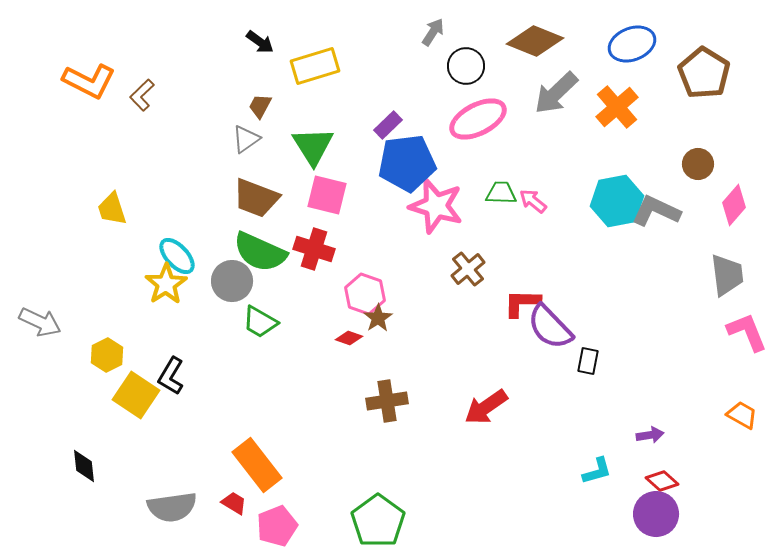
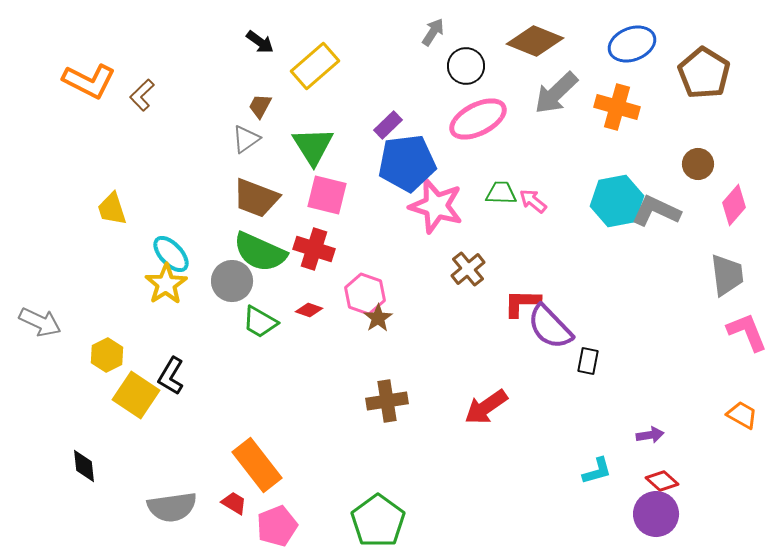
yellow rectangle at (315, 66): rotated 24 degrees counterclockwise
orange cross at (617, 107): rotated 33 degrees counterclockwise
cyan ellipse at (177, 256): moved 6 px left, 2 px up
red diamond at (349, 338): moved 40 px left, 28 px up
